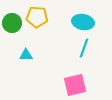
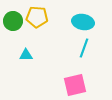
green circle: moved 1 px right, 2 px up
